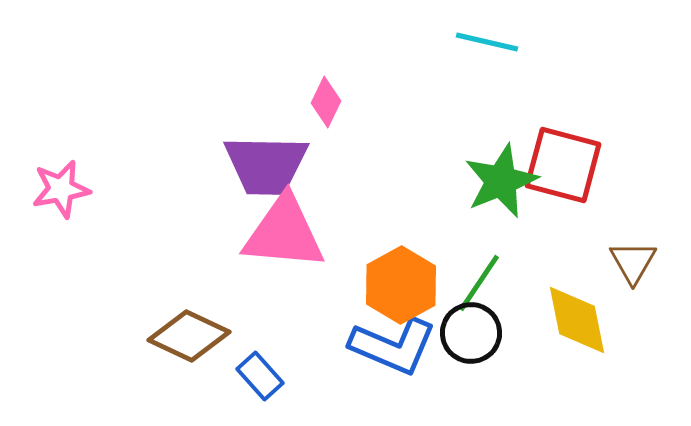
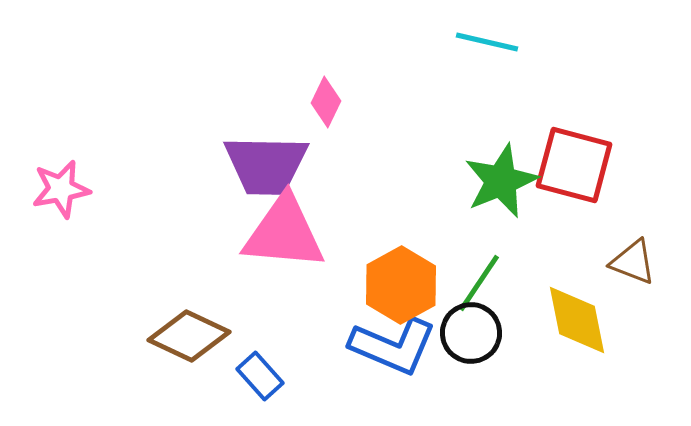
red square: moved 11 px right
brown triangle: rotated 39 degrees counterclockwise
